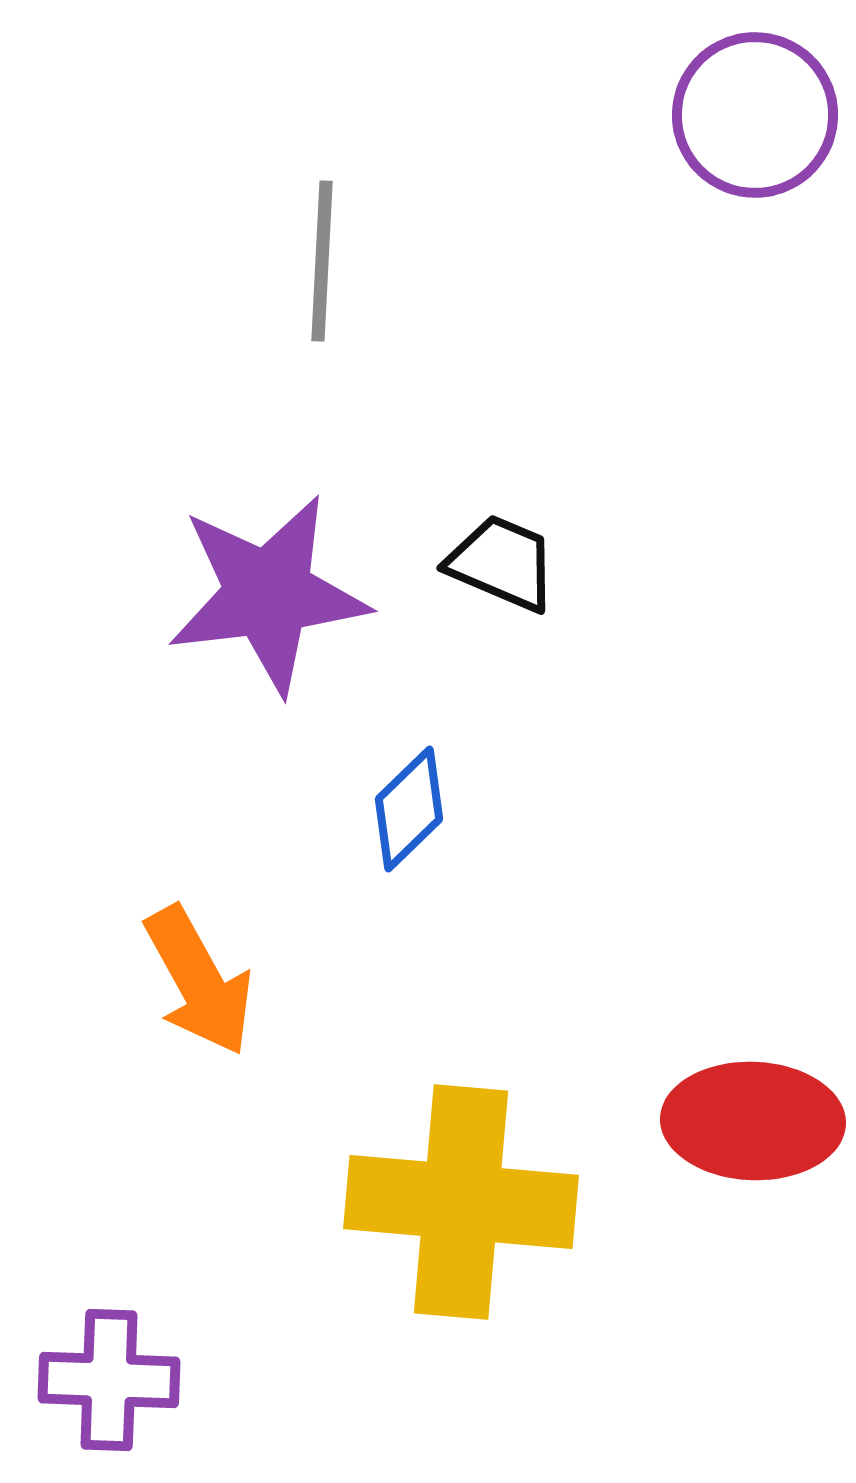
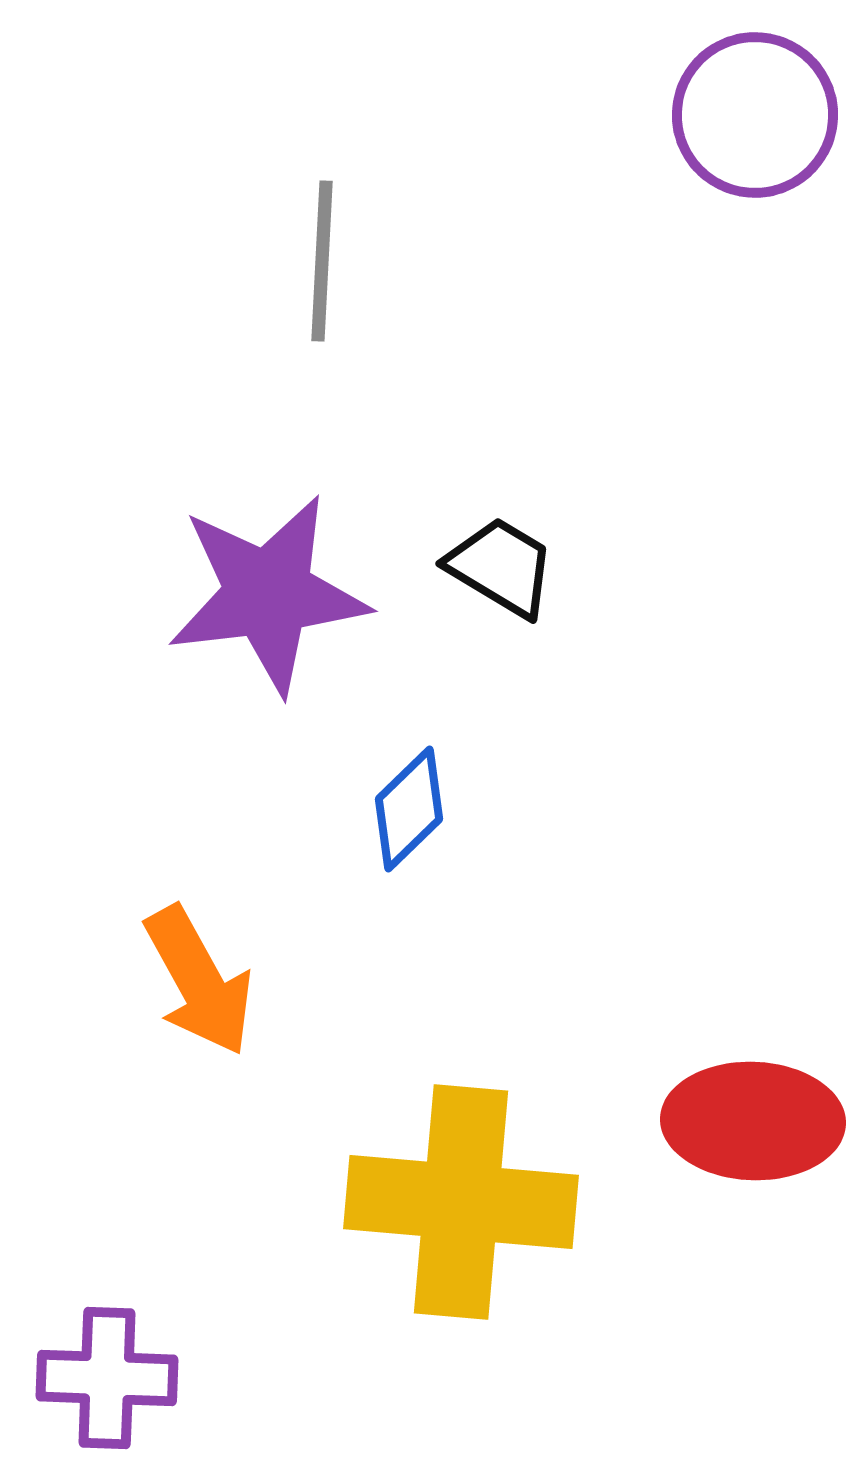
black trapezoid: moved 1 px left, 4 px down; rotated 8 degrees clockwise
purple cross: moved 2 px left, 2 px up
